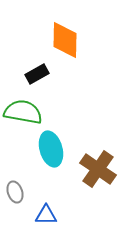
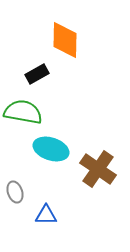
cyan ellipse: rotated 56 degrees counterclockwise
